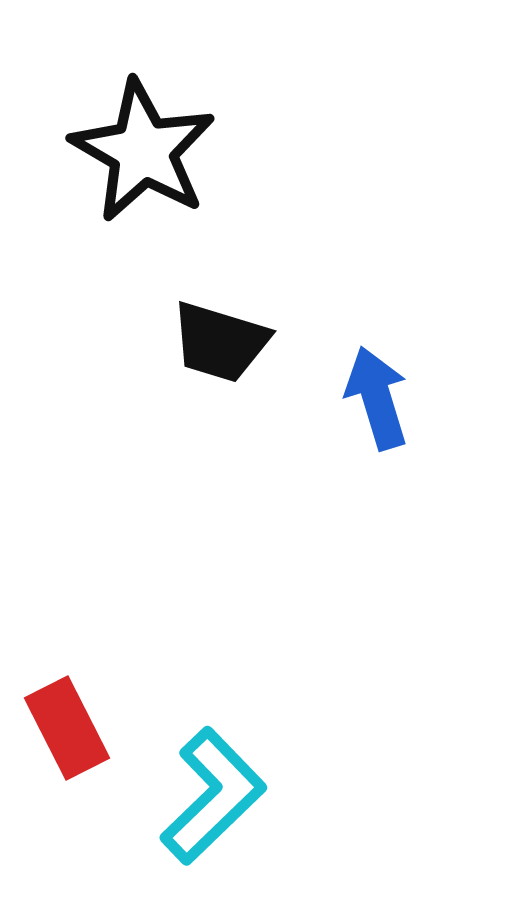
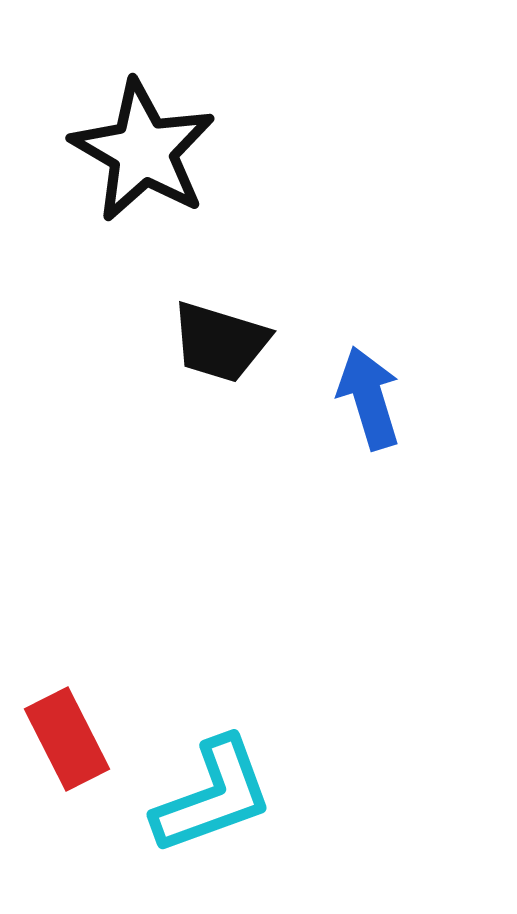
blue arrow: moved 8 px left
red rectangle: moved 11 px down
cyan L-shape: rotated 24 degrees clockwise
